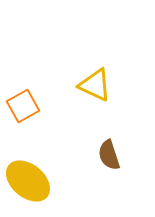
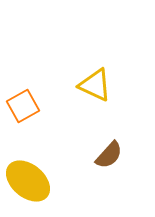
brown semicircle: rotated 120 degrees counterclockwise
